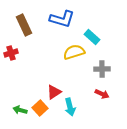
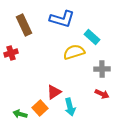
green arrow: moved 4 px down
